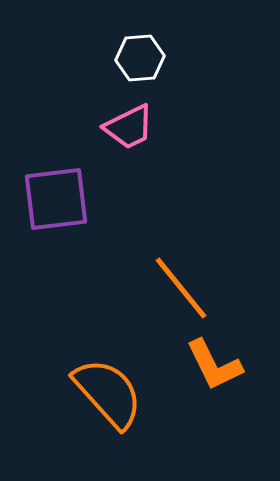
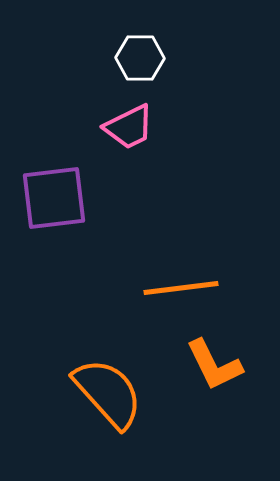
white hexagon: rotated 6 degrees clockwise
purple square: moved 2 px left, 1 px up
orange line: rotated 58 degrees counterclockwise
